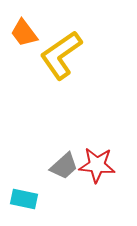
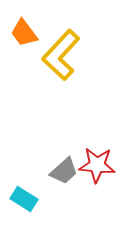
yellow L-shape: rotated 12 degrees counterclockwise
gray trapezoid: moved 5 px down
cyan rectangle: rotated 20 degrees clockwise
